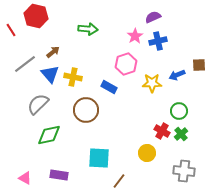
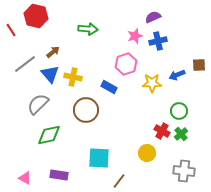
pink star: rotated 14 degrees clockwise
